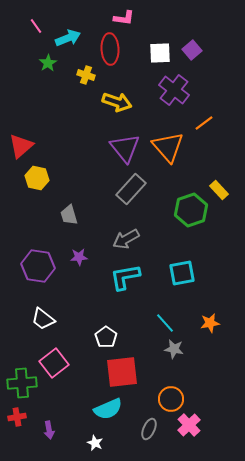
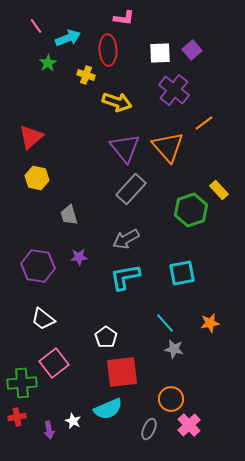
red ellipse: moved 2 px left, 1 px down
red triangle: moved 10 px right, 9 px up
white star: moved 22 px left, 22 px up
